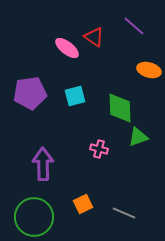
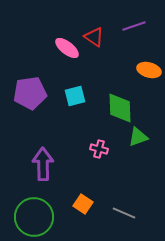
purple line: rotated 60 degrees counterclockwise
orange square: rotated 30 degrees counterclockwise
